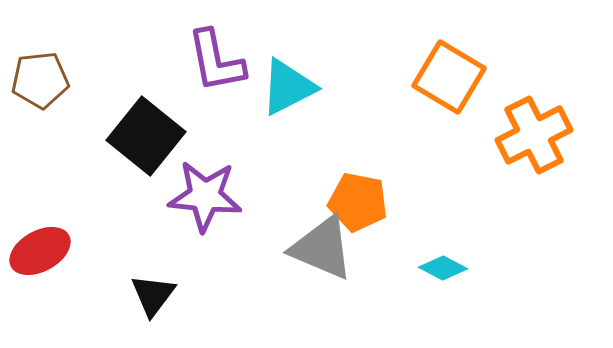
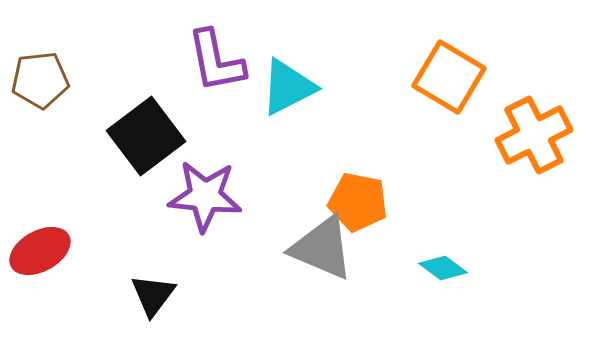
black square: rotated 14 degrees clockwise
cyan diamond: rotated 9 degrees clockwise
